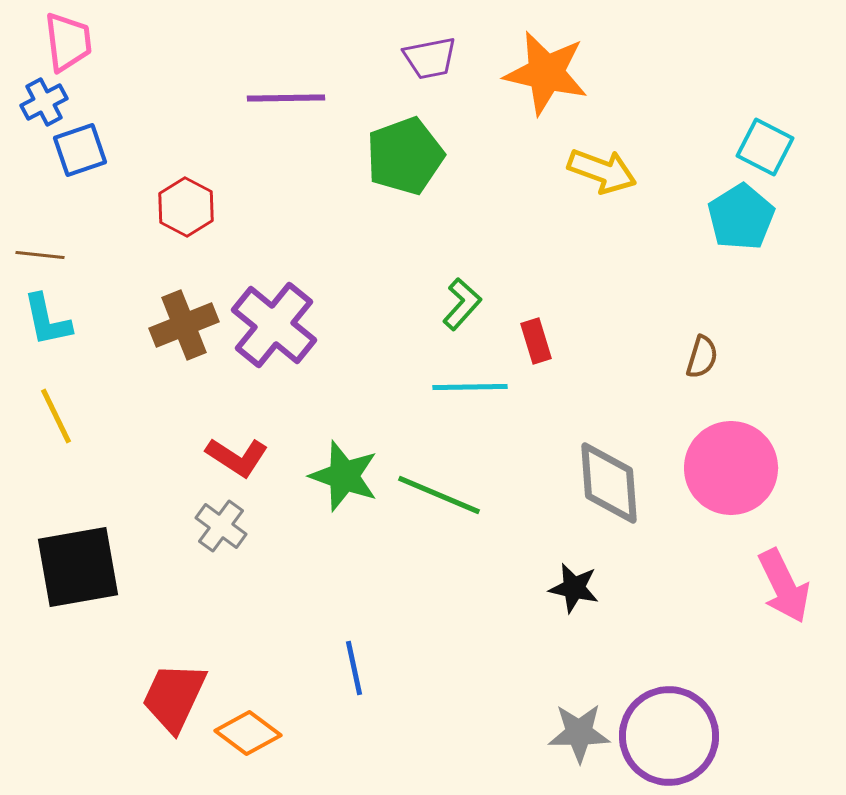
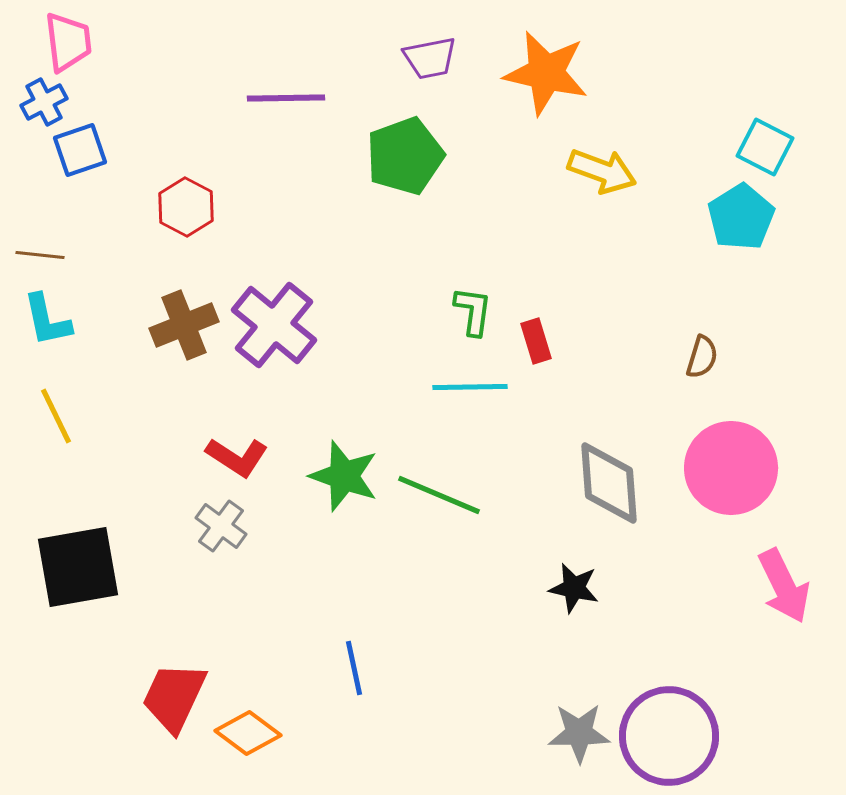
green L-shape: moved 11 px right, 7 px down; rotated 34 degrees counterclockwise
